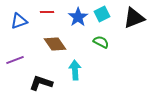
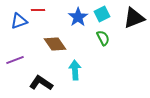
red line: moved 9 px left, 2 px up
green semicircle: moved 2 px right, 4 px up; rotated 35 degrees clockwise
black L-shape: rotated 15 degrees clockwise
